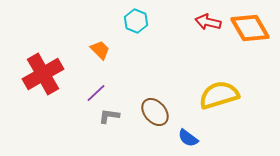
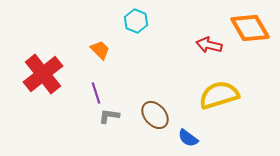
red arrow: moved 1 px right, 23 px down
red cross: rotated 9 degrees counterclockwise
purple line: rotated 65 degrees counterclockwise
brown ellipse: moved 3 px down
